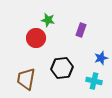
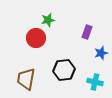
green star: rotated 24 degrees counterclockwise
purple rectangle: moved 6 px right, 2 px down
blue star: moved 5 px up
black hexagon: moved 2 px right, 2 px down
cyan cross: moved 1 px right, 1 px down
